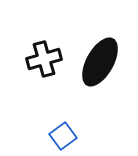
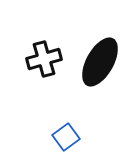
blue square: moved 3 px right, 1 px down
